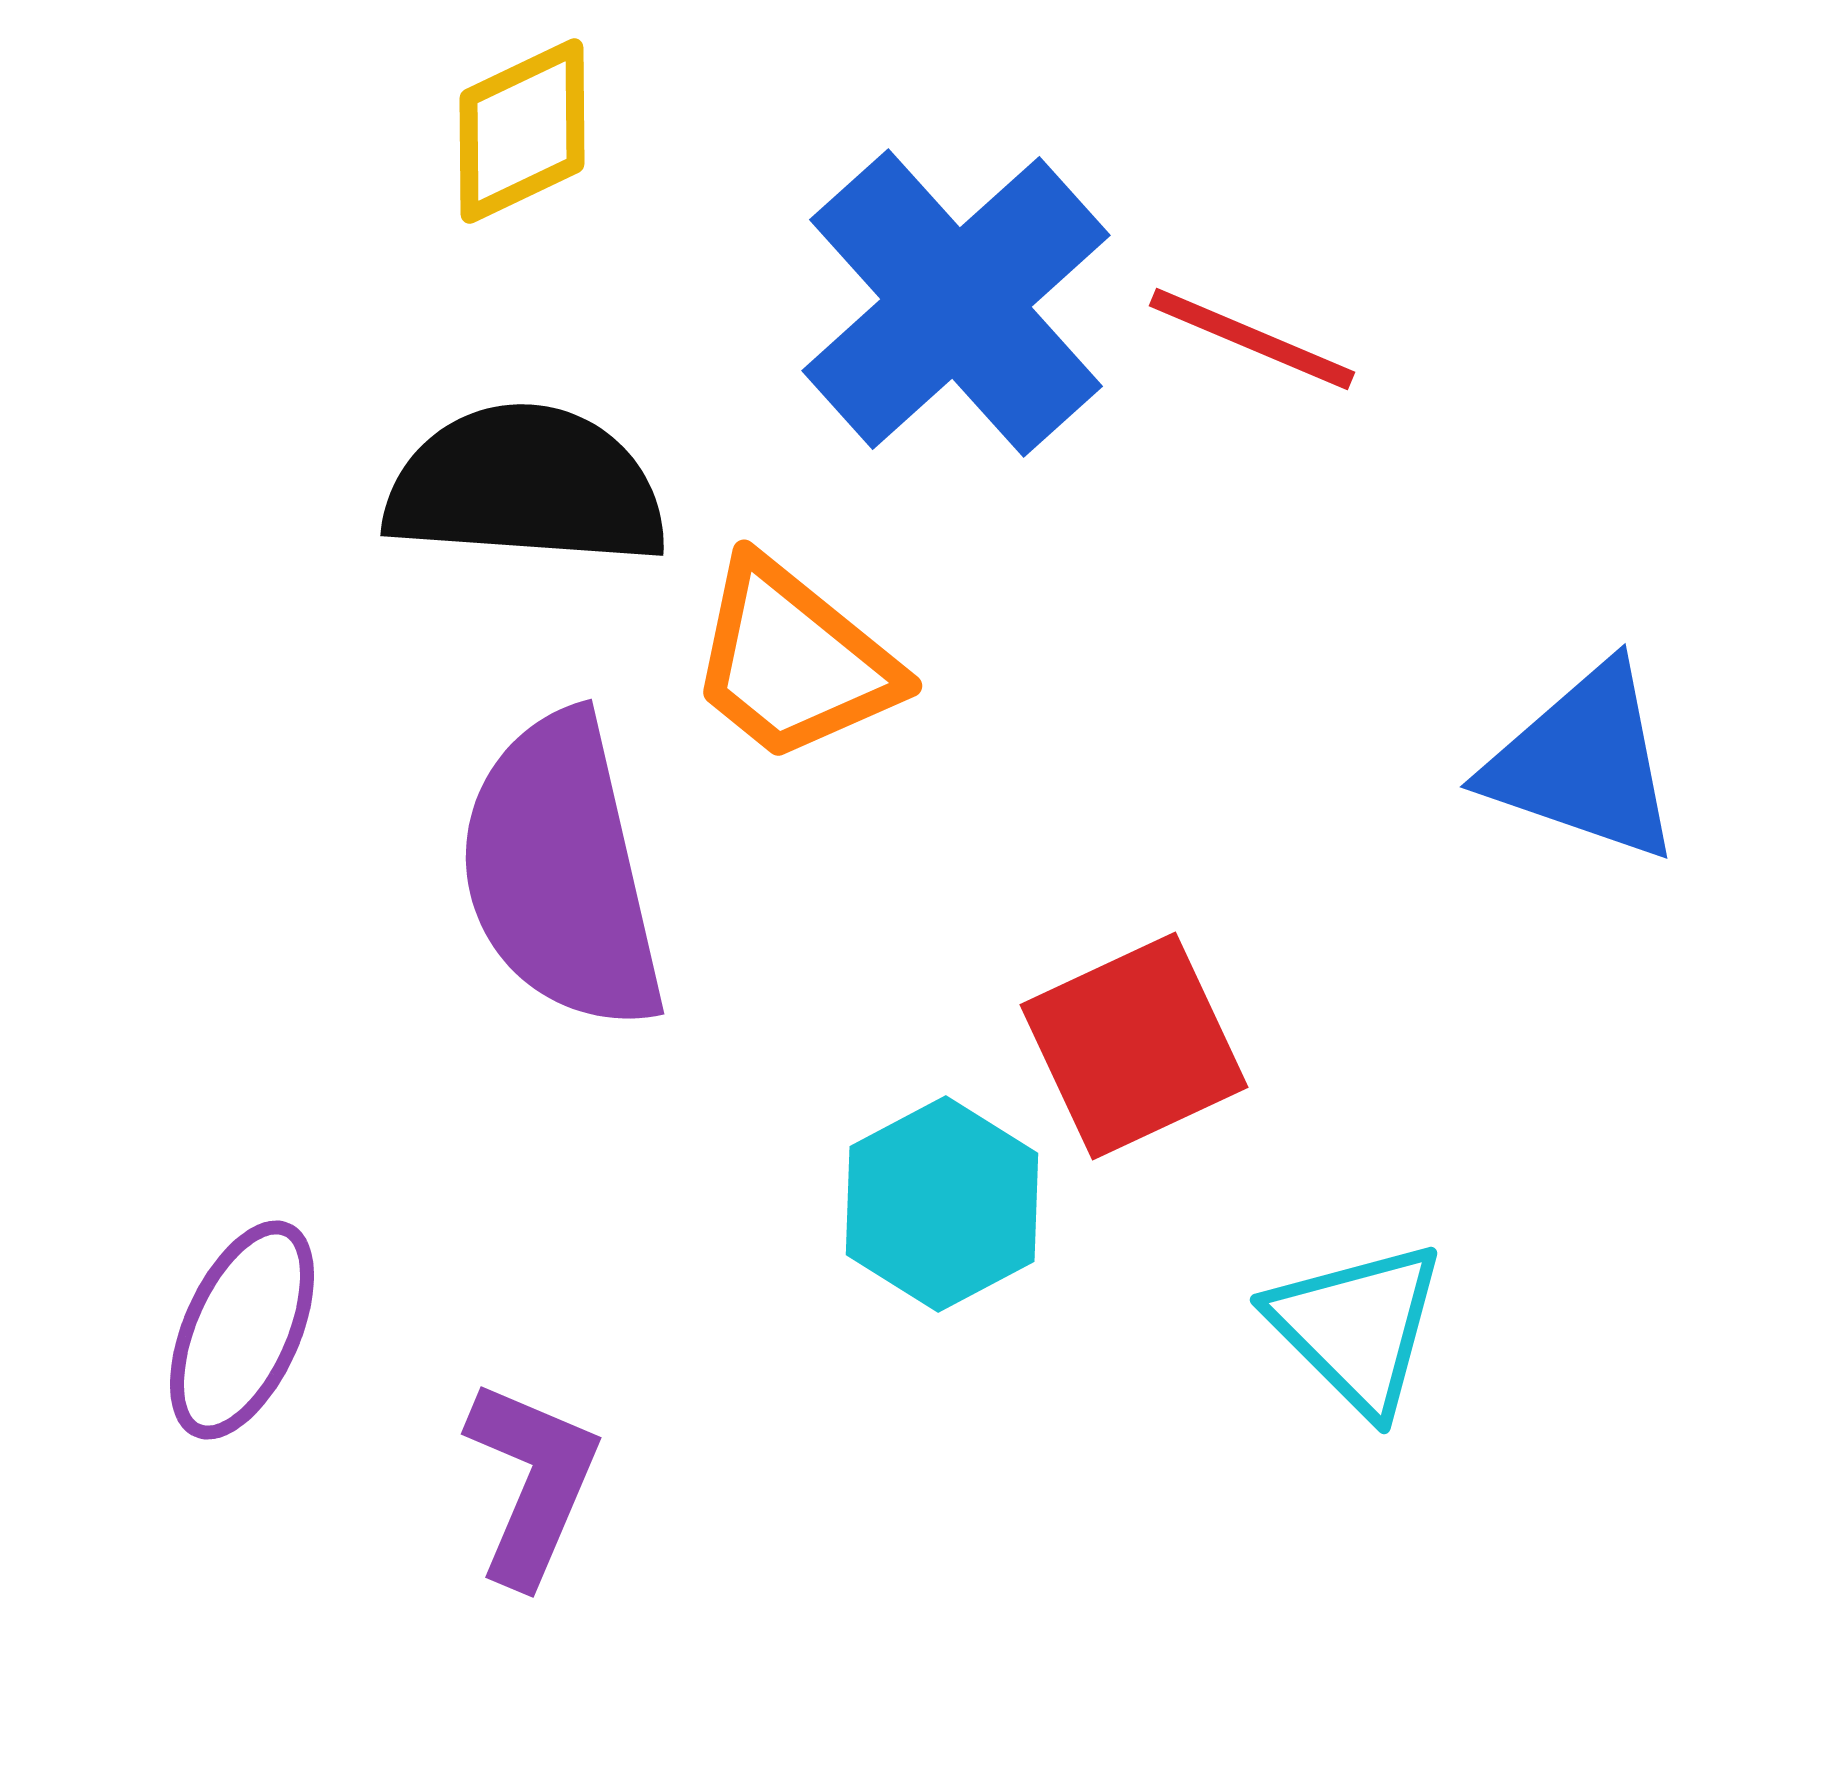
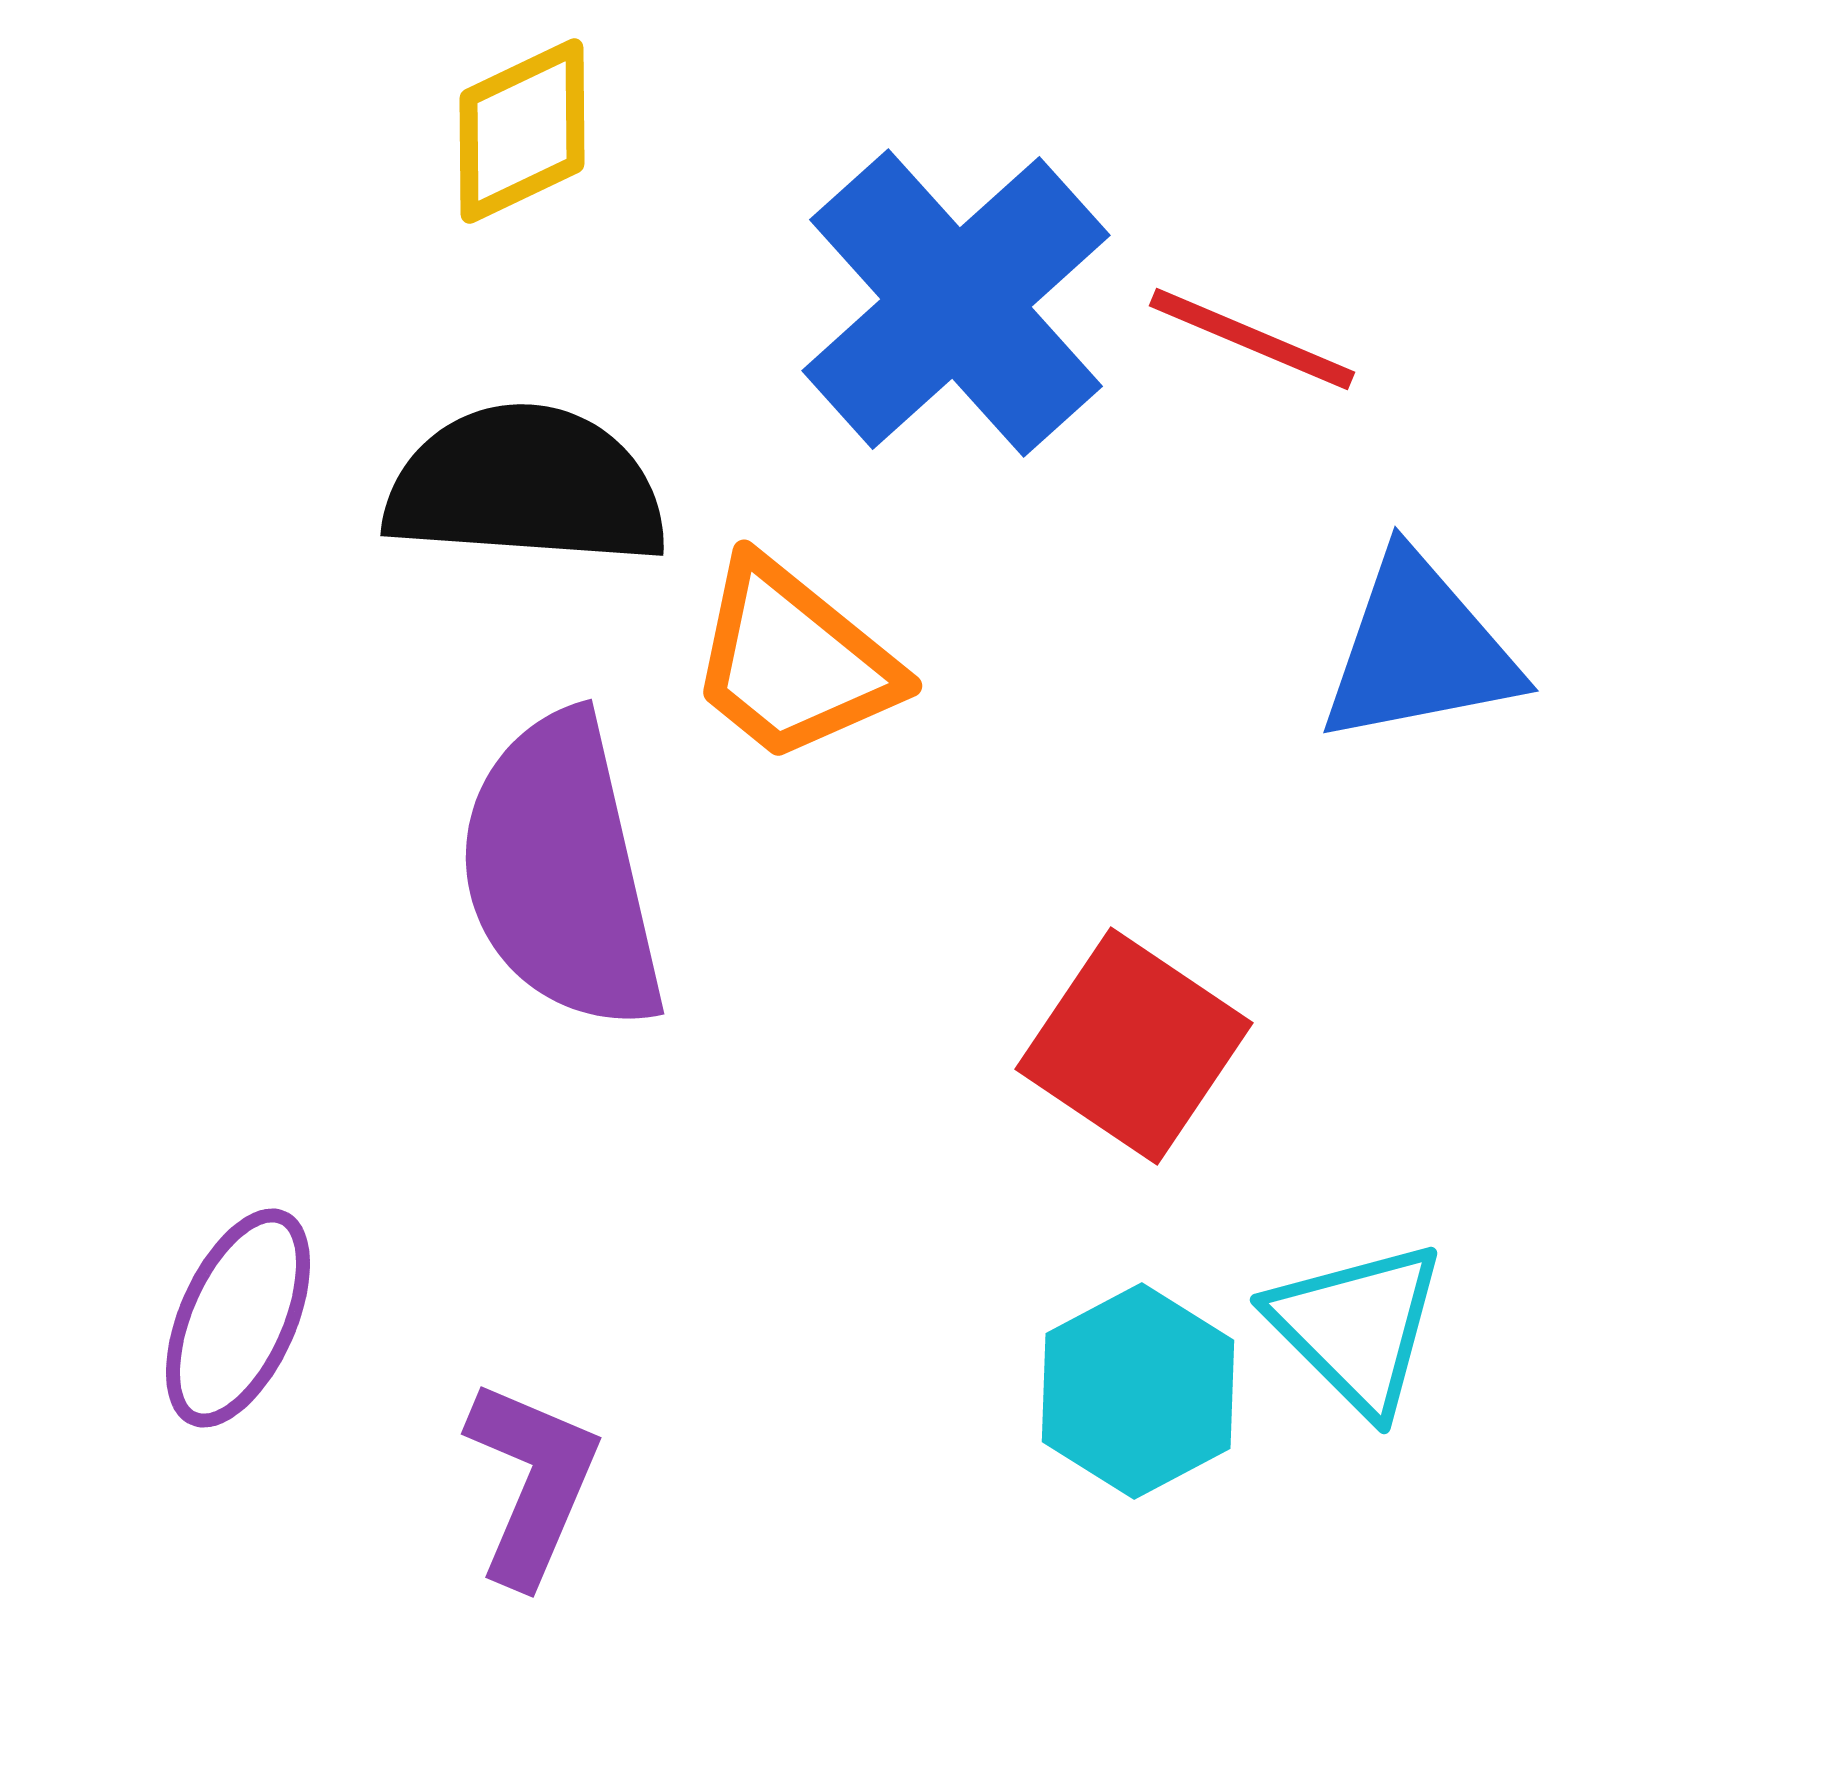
blue triangle: moved 165 px left, 113 px up; rotated 30 degrees counterclockwise
red square: rotated 31 degrees counterclockwise
cyan hexagon: moved 196 px right, 187 px down
purple ellipse: moved 4 px left, 12 px up
